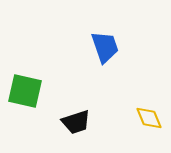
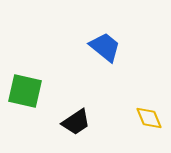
blue trapezoid: rotated 32 degrees counterclockwise
black trapezoid: rotated 16 degrees counterclockwise
